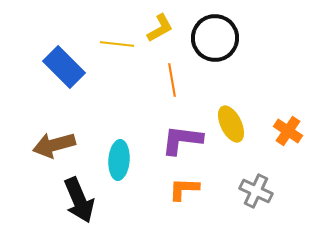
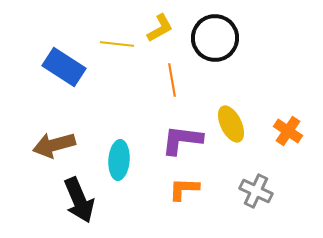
blue rectangle: rotated 12 degrees counterclockwise
